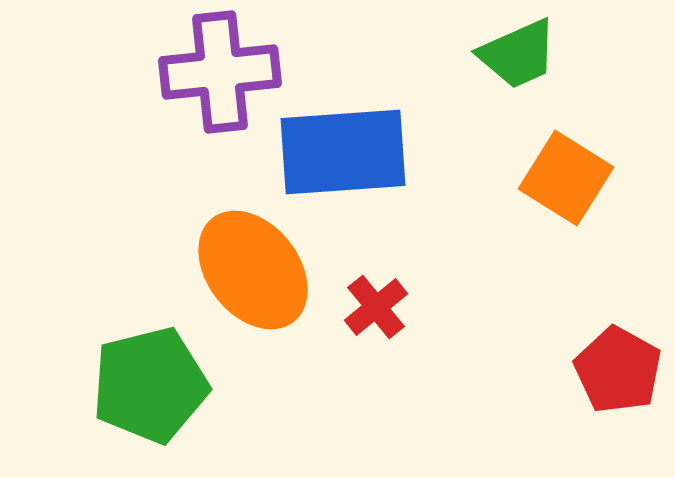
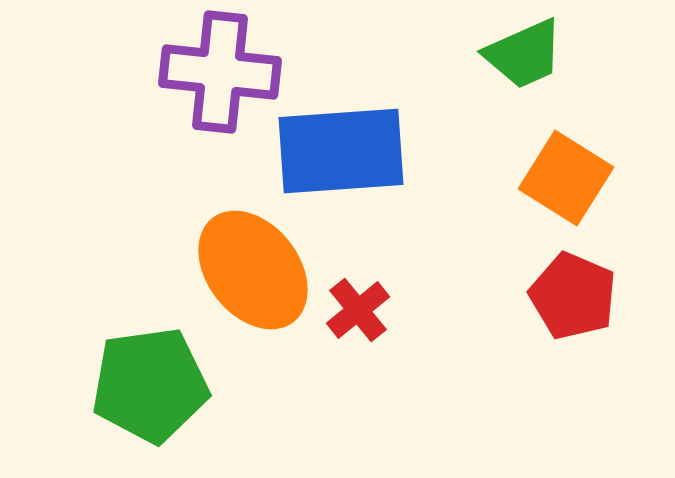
green trapezoid: moved 6 px right
purple cross: rotated 12 degrees clockwise
blue rectangle: moved 2 px left, 1 px up
red cross: moved 18 px left, 3 px down
red pentagon: moved 45 px left, 74 px up; rotated 6 degrees counterclockwise
green pentagon: rotated 6 degrees clockwise
